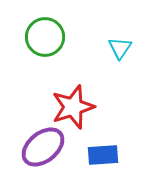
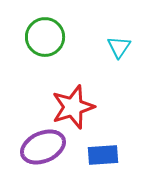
cyan triangle: moved 1 px left, 1 px up
purple ellipse: rotated 15 degrees clockwise
